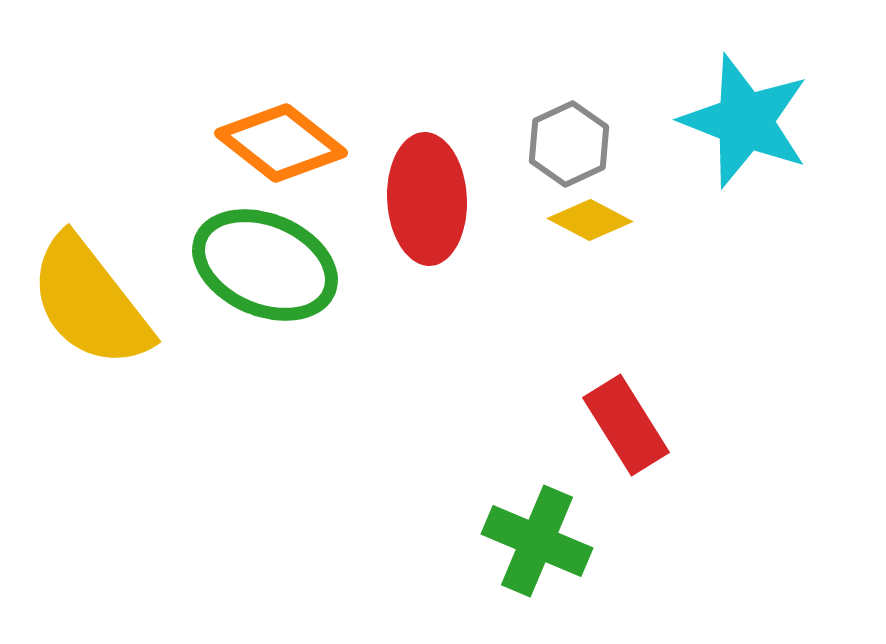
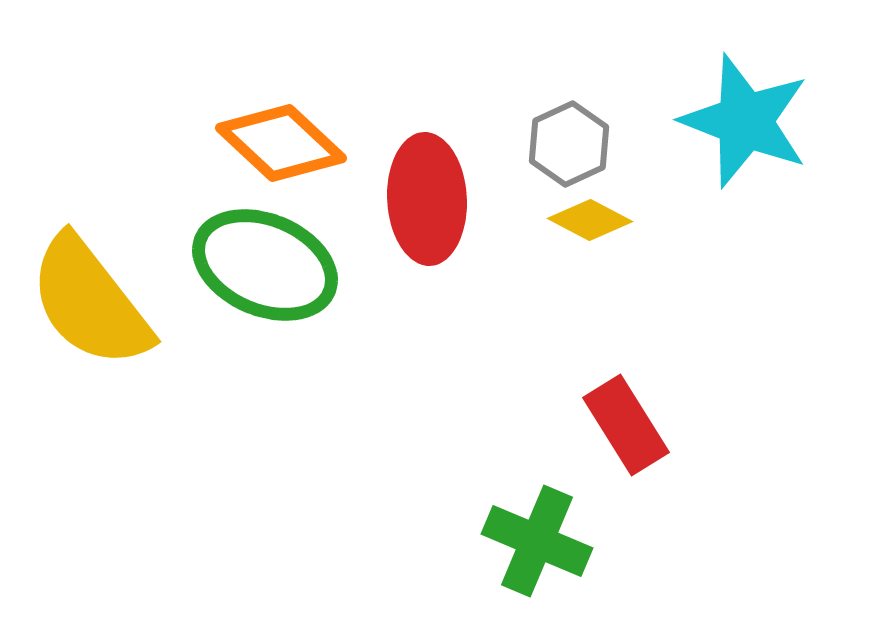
orange diamond: rotated 5 degrees clockwise
